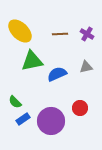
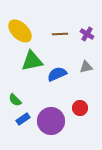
green semicircle: moved 2 px up
